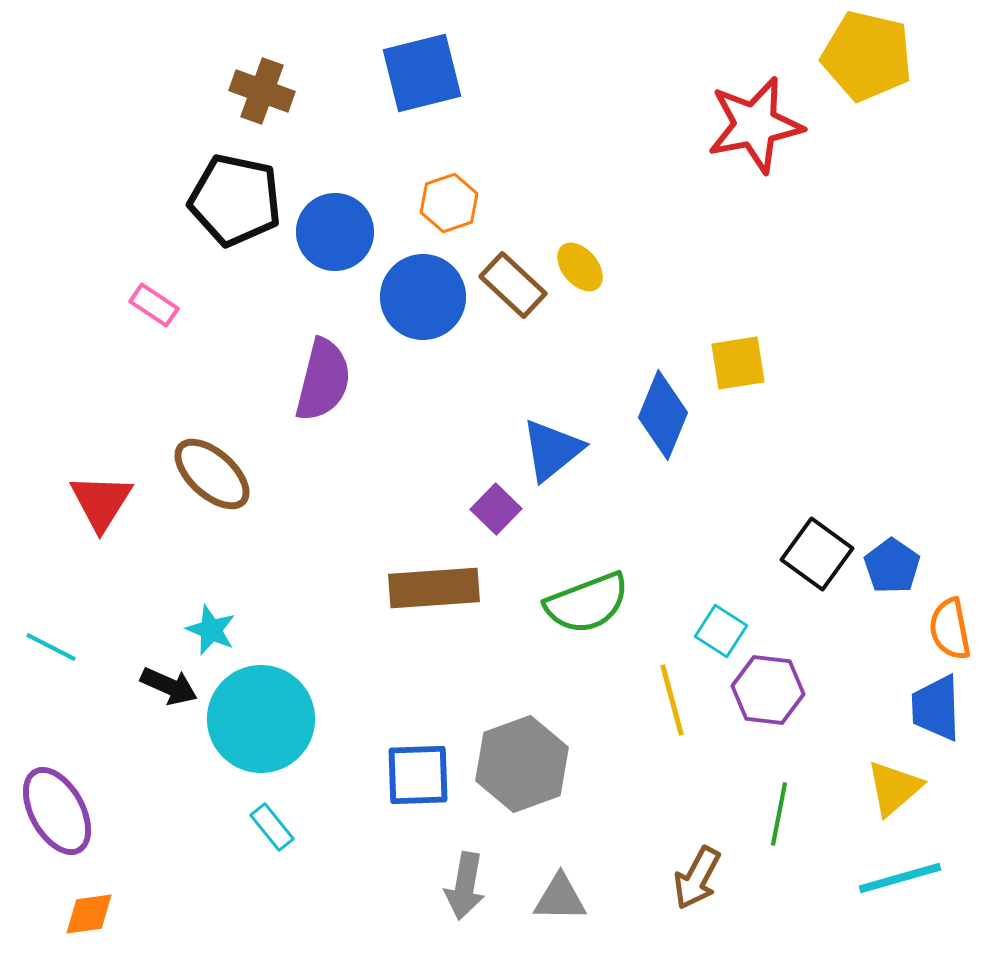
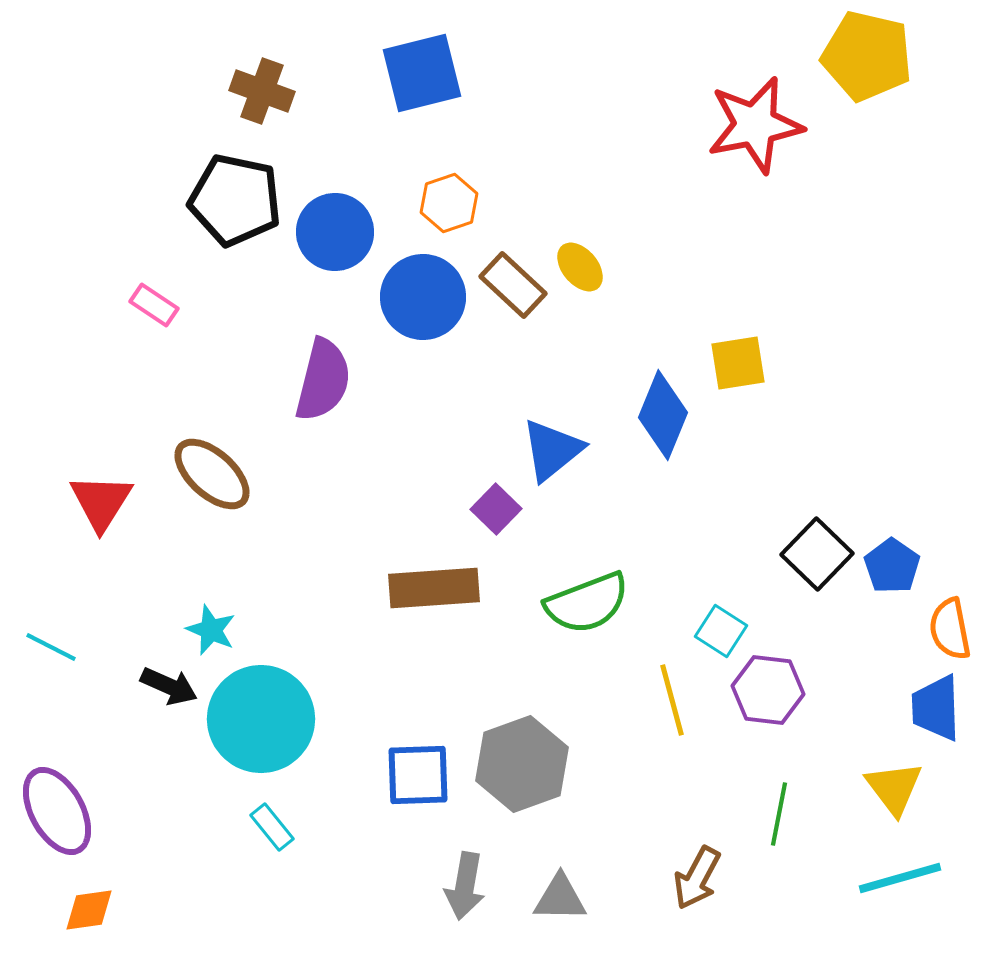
black square at (817, 554): rotated 8 degrees clockwise
yellow triangle at (894, 788): rotated 26 degrees counterclockwise
orange diamond at (89, 914): moved 4 px up
